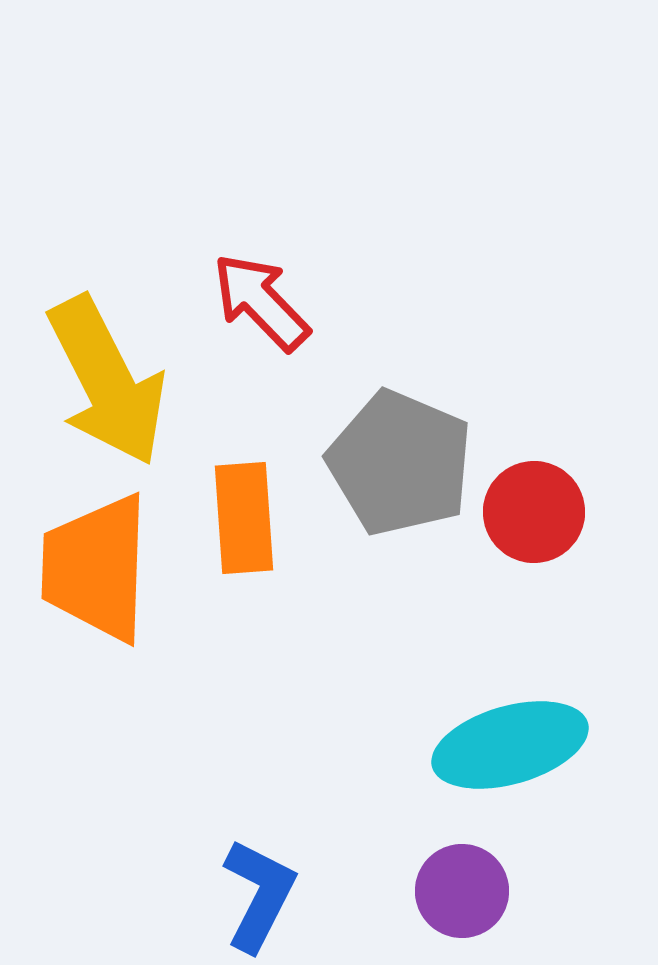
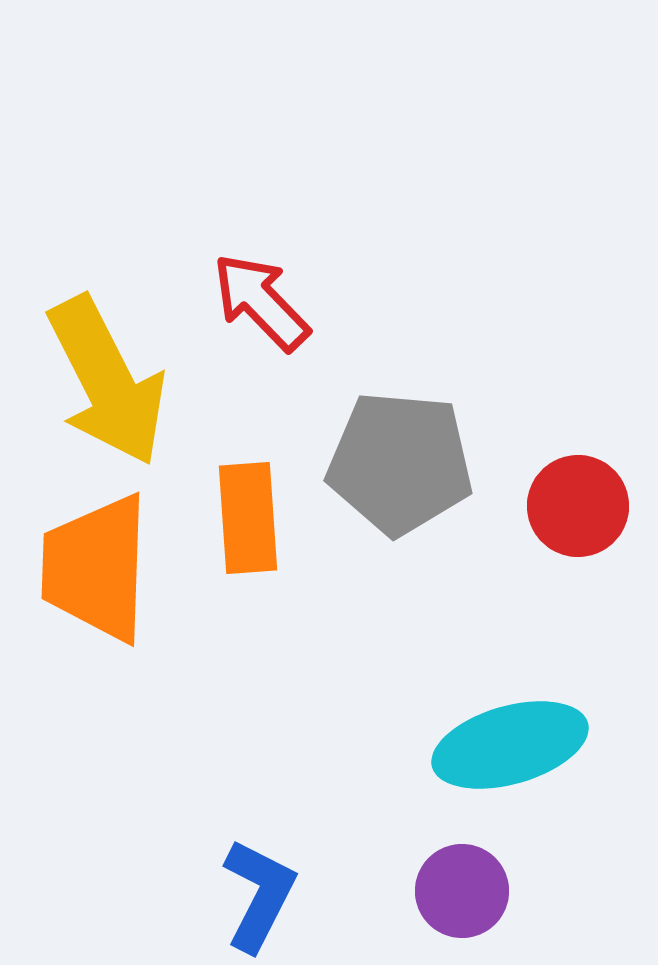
gray pentagon: rotated 18 degrees counterclockwise
red circle: moved 44 px right, 6 px up
orange rectangle: moved 4 px right
